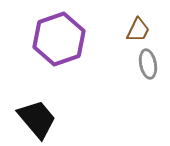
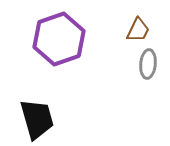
gray ellipse: rotated 16 degrees clockwise
black trapezoid: rotated 24 degrees clockwise
